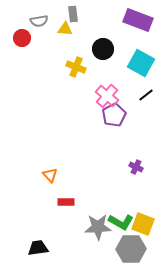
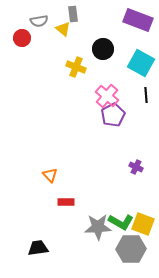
yellow triangle: moved 2 px left; rotated 35 degrees clockwise
black line: rotated 56 degrees counterclockwise
purple pentagon: moved 1 px left
